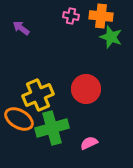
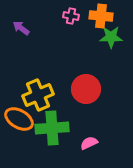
green star: rotated 20 degrees counterclockwise
green cross: rotated 12 degrees clockwise
